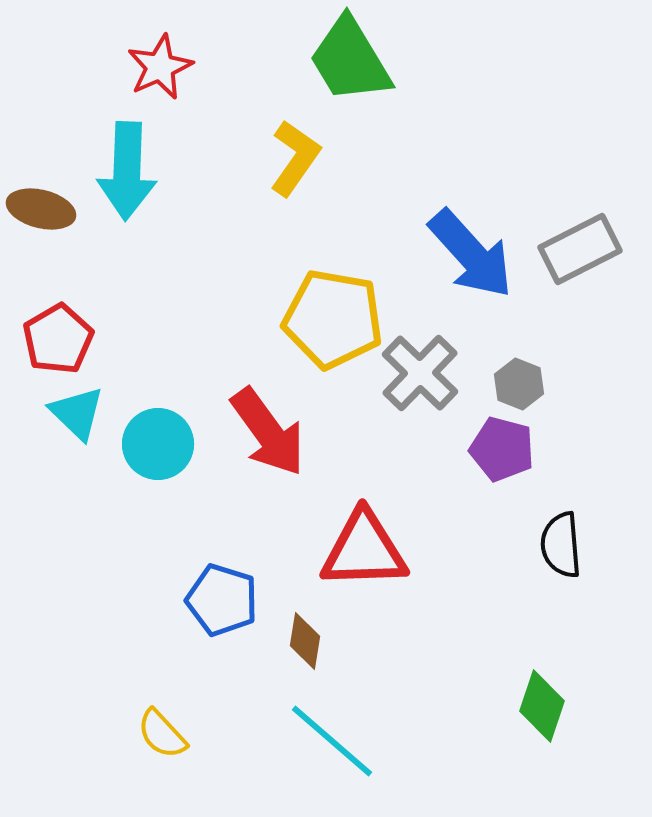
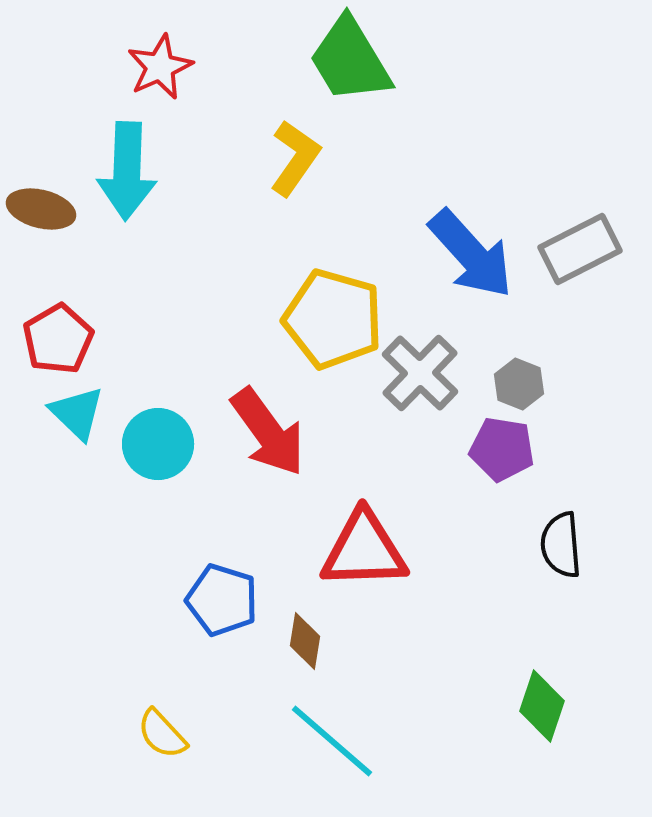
yellow pentagon: rotated 6 degrees clockwise
purple pentagon: rotated 6 degrees counterclockwise
